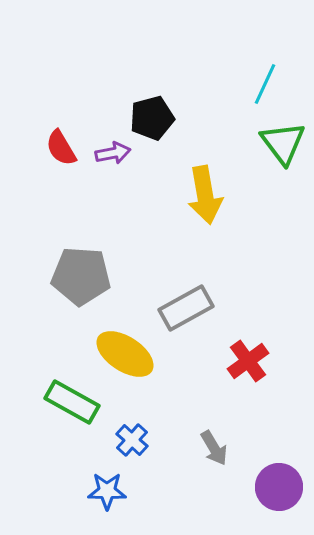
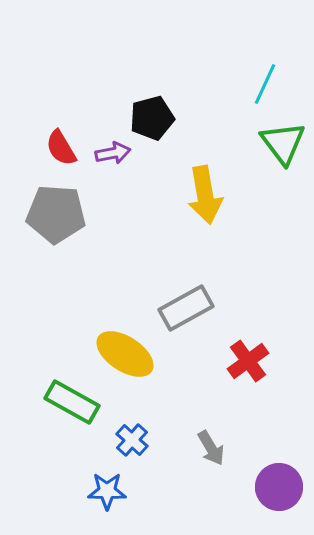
gray pentagon: moved 25 px left, 62 px up
gray arrow: moved 3 px left
